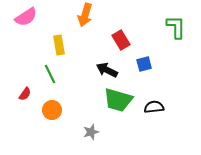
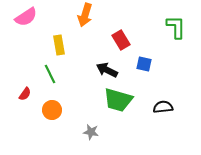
blue square: rotated 28 degrees clockwise
black semicircle: moved 9 px right
gray star: rotated 28 degrees clockwise
